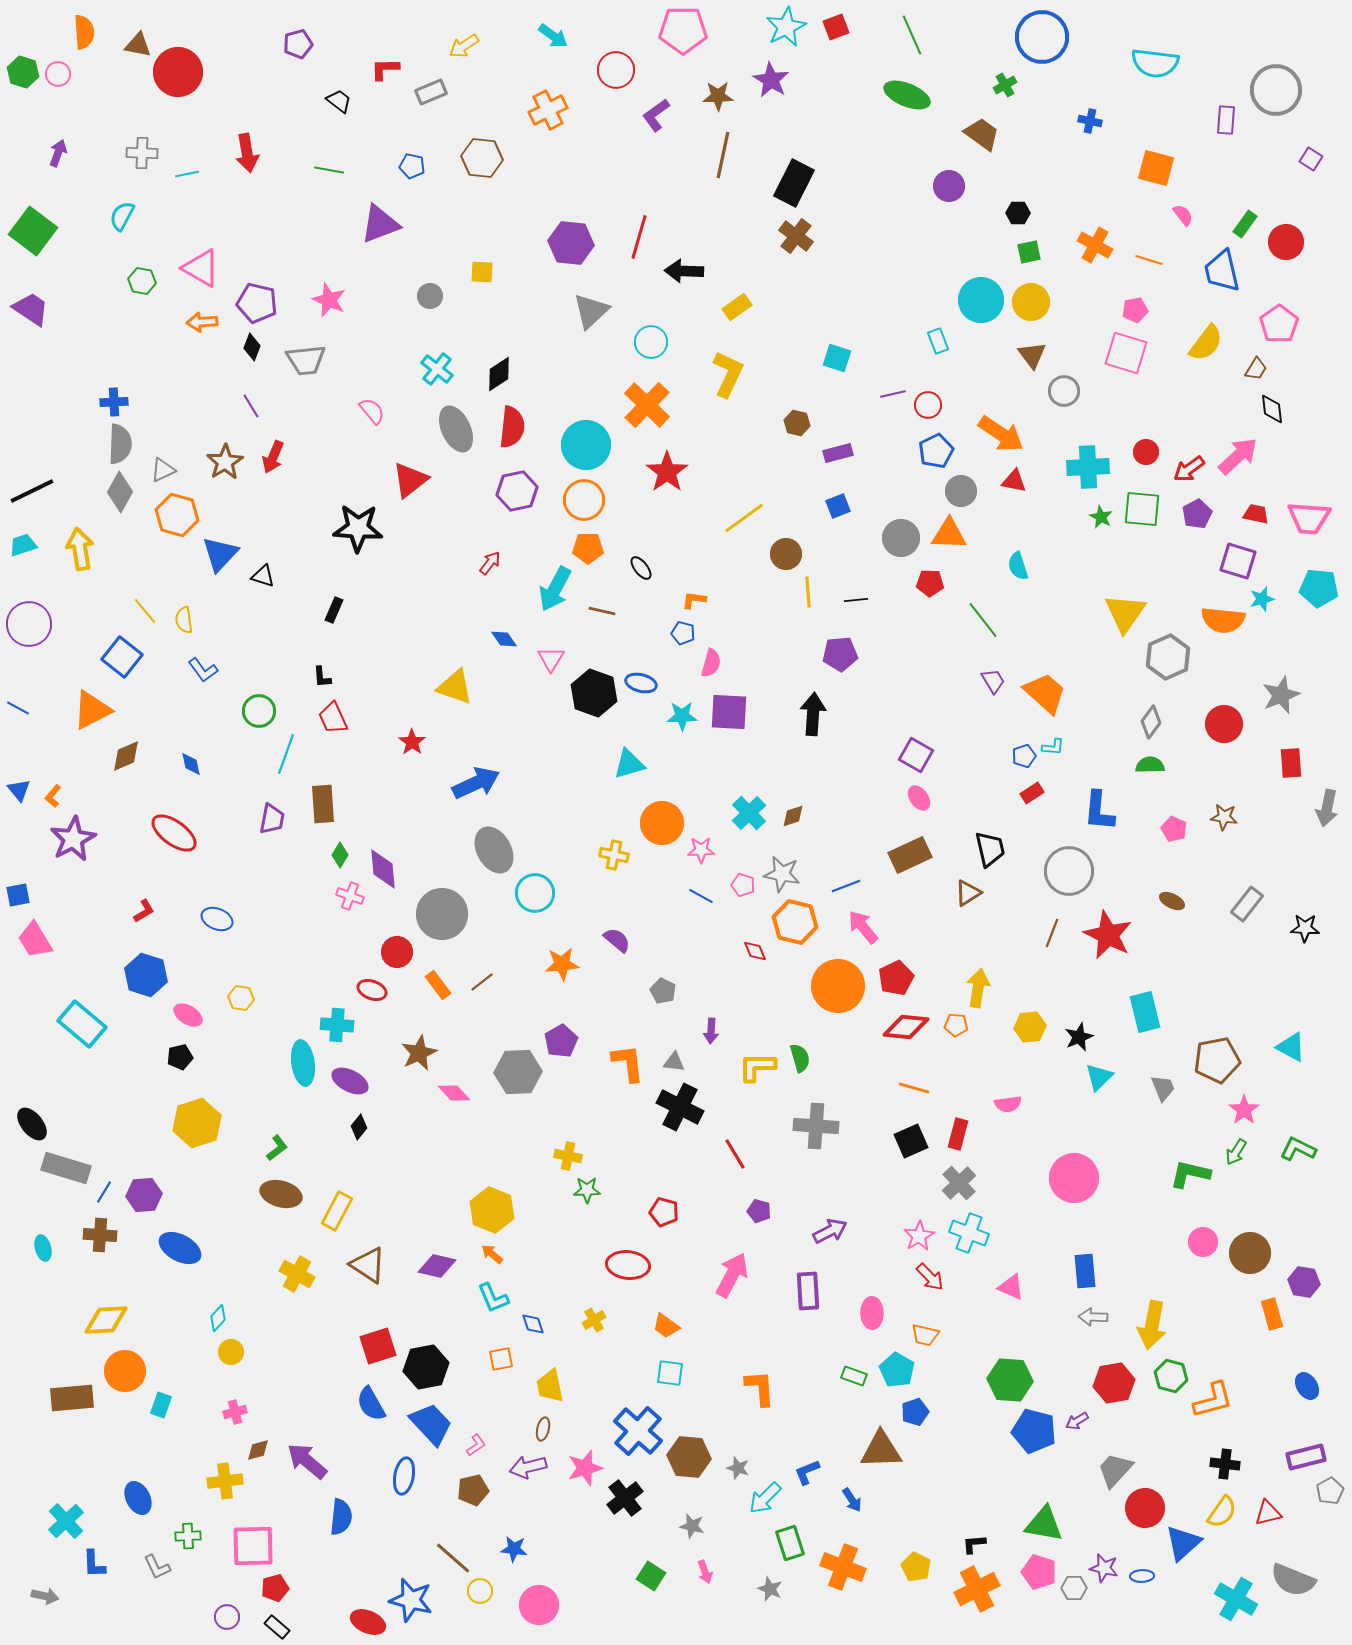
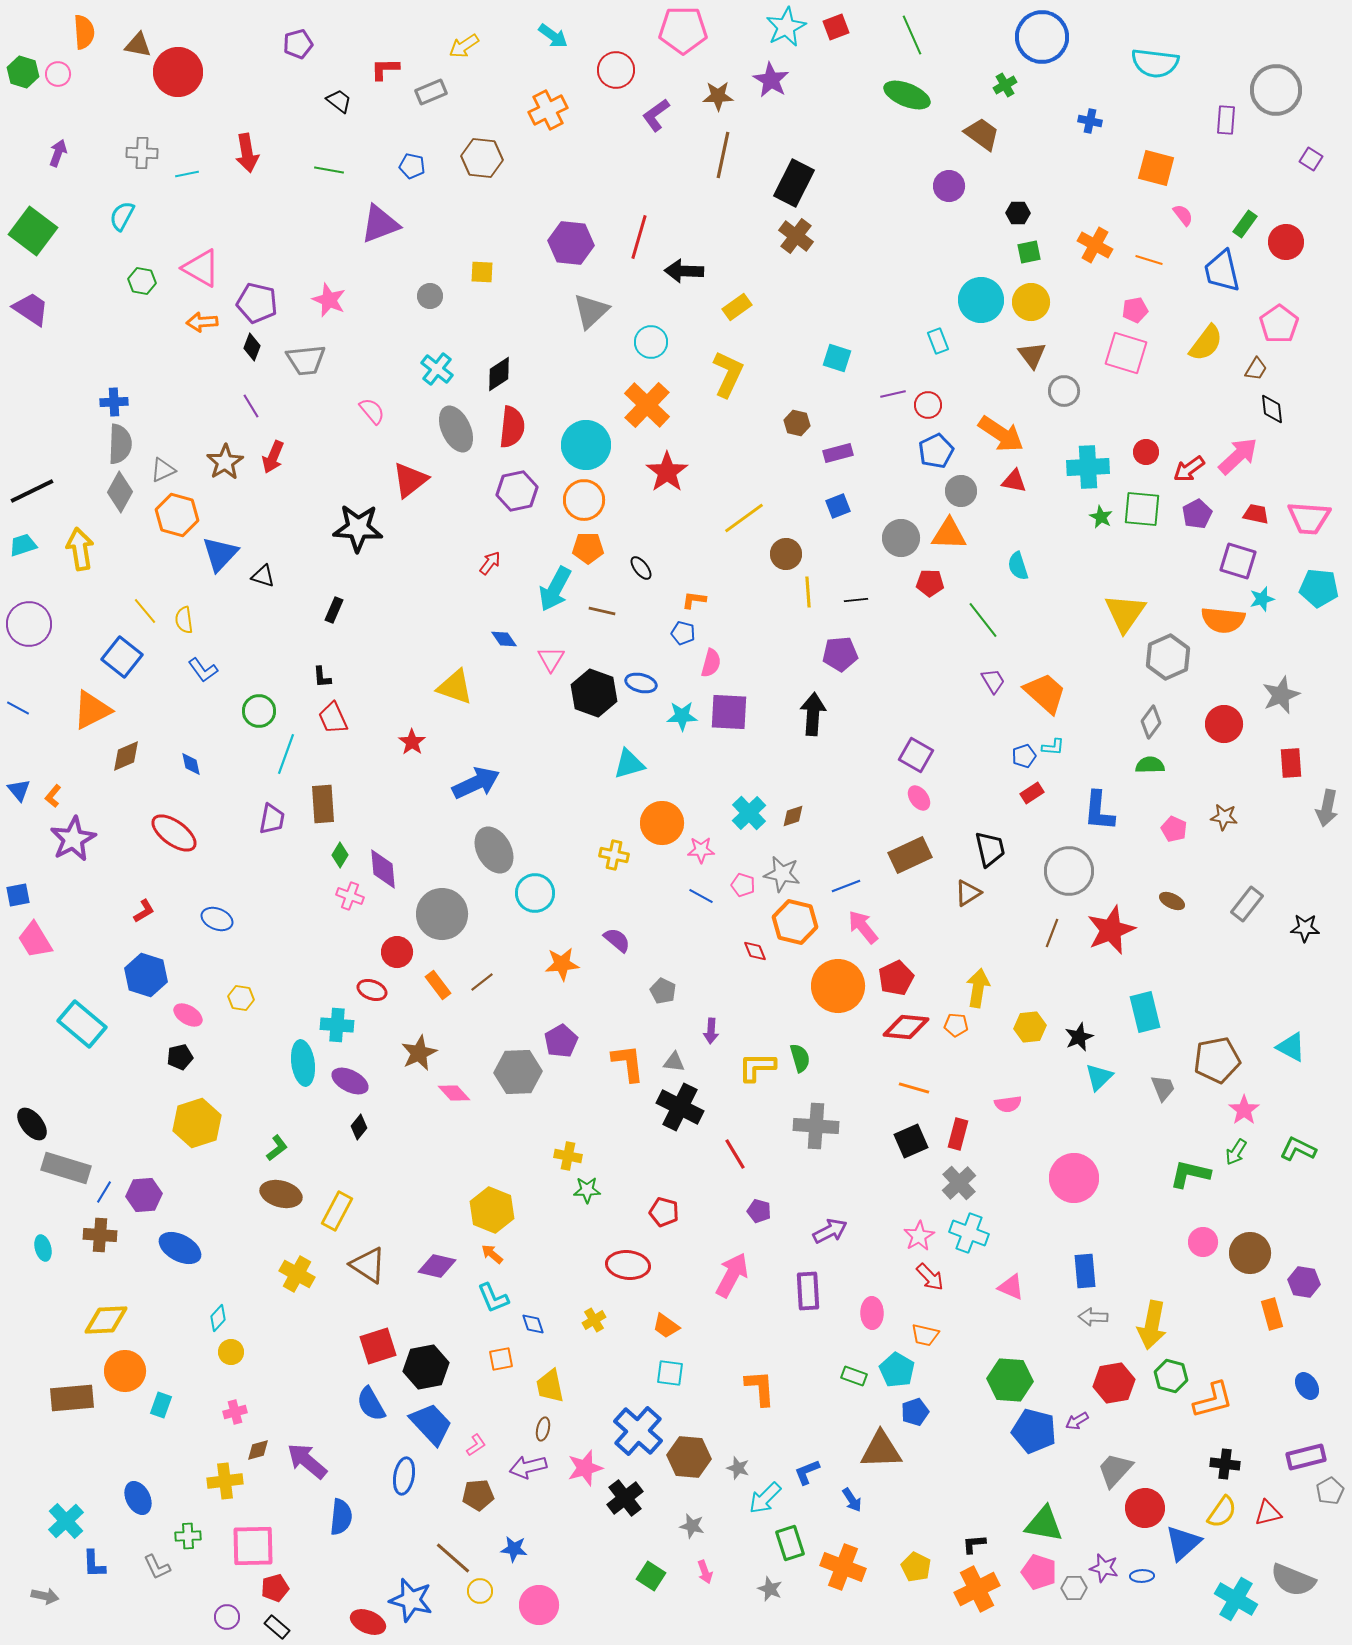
red star at (1108, 935): moved 3 px right, 5 px up; rotated 24 degrees clockwise
brown pentagon at (473, 1490): moved 5 px right, 5 px down; rotated 8 degrees clockwise
